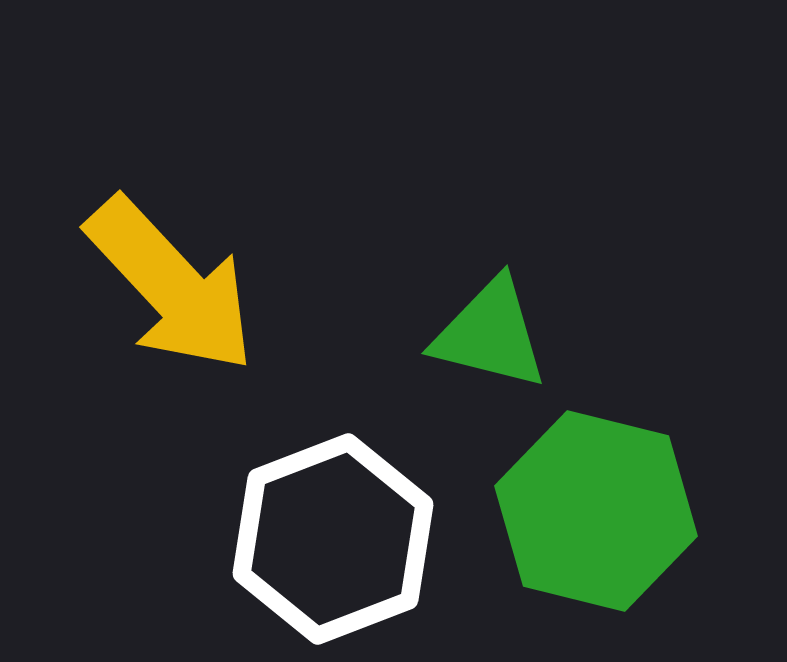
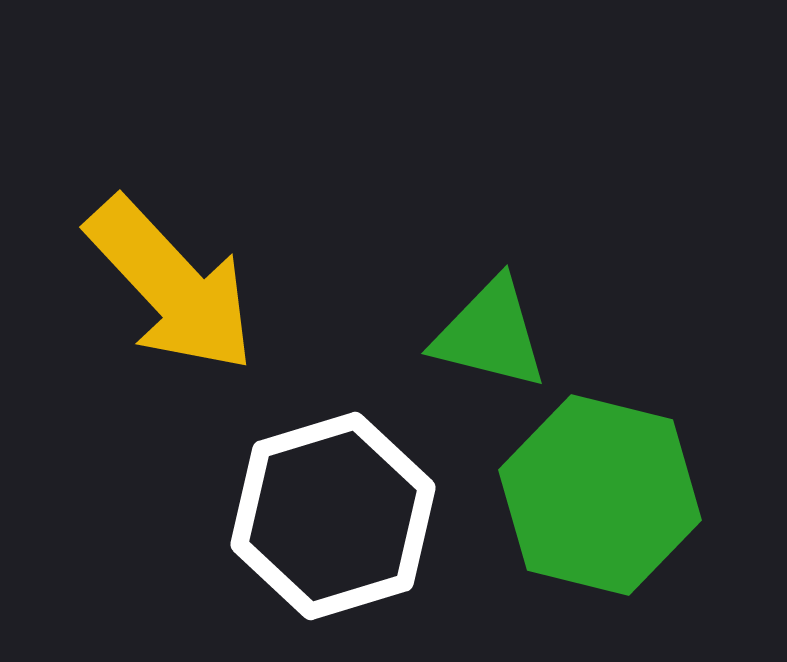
green hexagon: moved 4 px right, 16 px up
white hexagon: moved 23 px up; rotated 4 degrees clockwise
